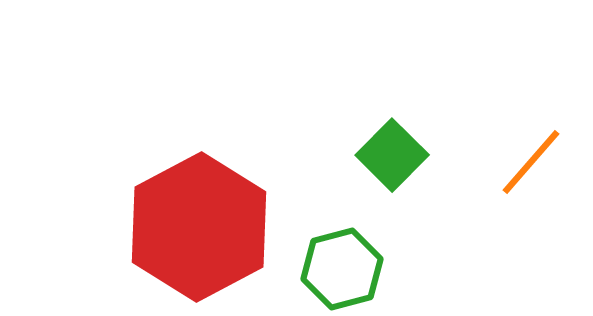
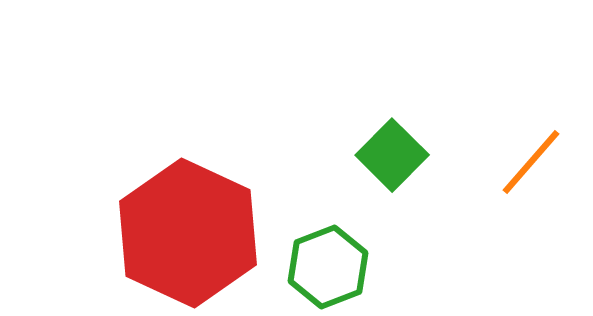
red hexagon: moved 11 px left, 6 px down; rotated 7 degrees counterclockwise
green hexagon: moved 14 px left, 2 px up; rotated 6 degrees counterclockwise
